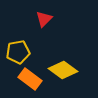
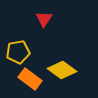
red triangle: rotated 12 degrees counterclockwise
yellow diamond: moved 1 px left
